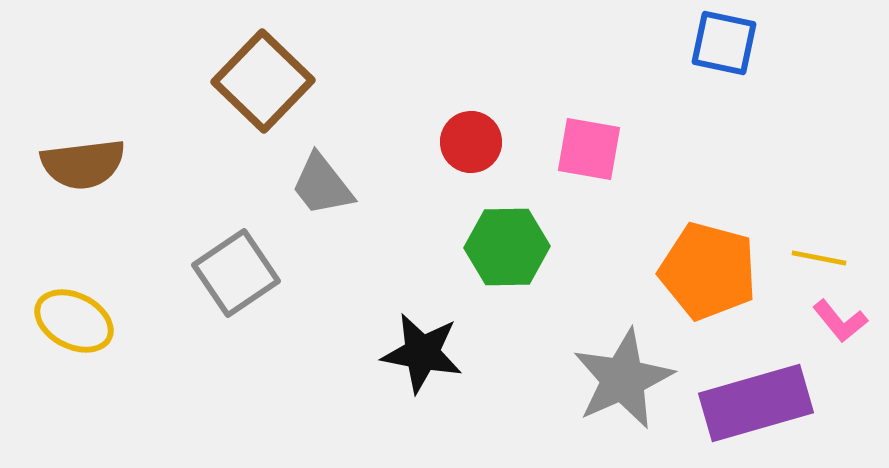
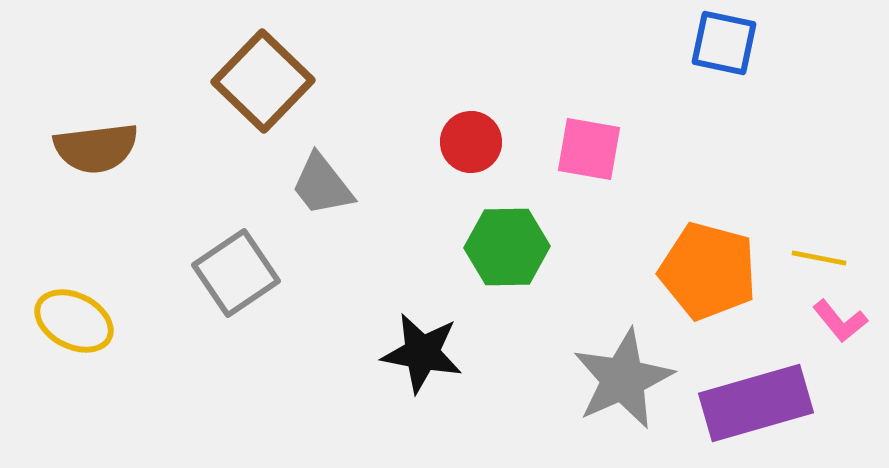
brown semicircle: moved 13 px right, 16 px up
